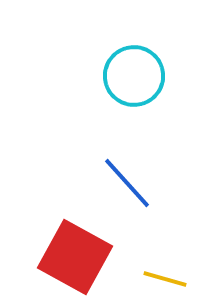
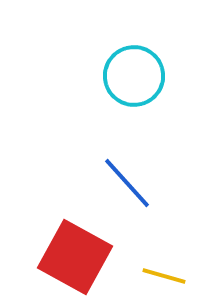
yellow line: moved 1 px left, 3 px up
